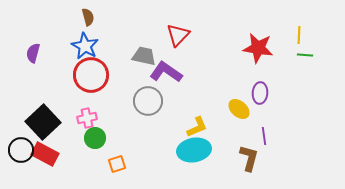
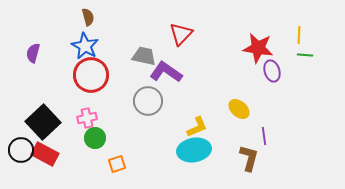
red triangle: moved 3 px right, 1 px up
purple ellipse: moved 12 px right, 22 px up; rotated 20 degrees counterclockwise
